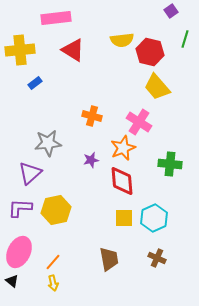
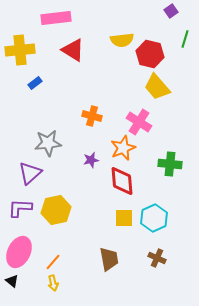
red hexagon: moved 2 px down
